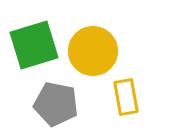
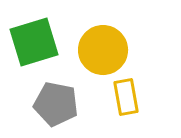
green square: moved 3 px up
yellow circle: moved 10 px right, 1 px up
